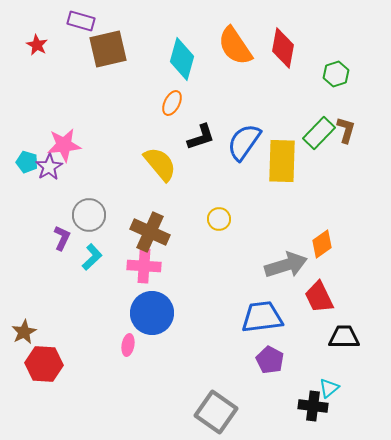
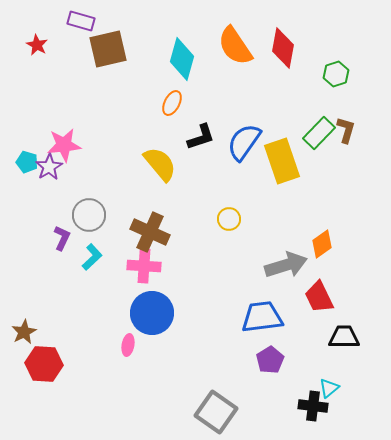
yellow rectangle: rotated 21 degrees counterclockwise
yellow circle: moved 10 px right
purple pentagon: rotated 12 degrees clockwise
